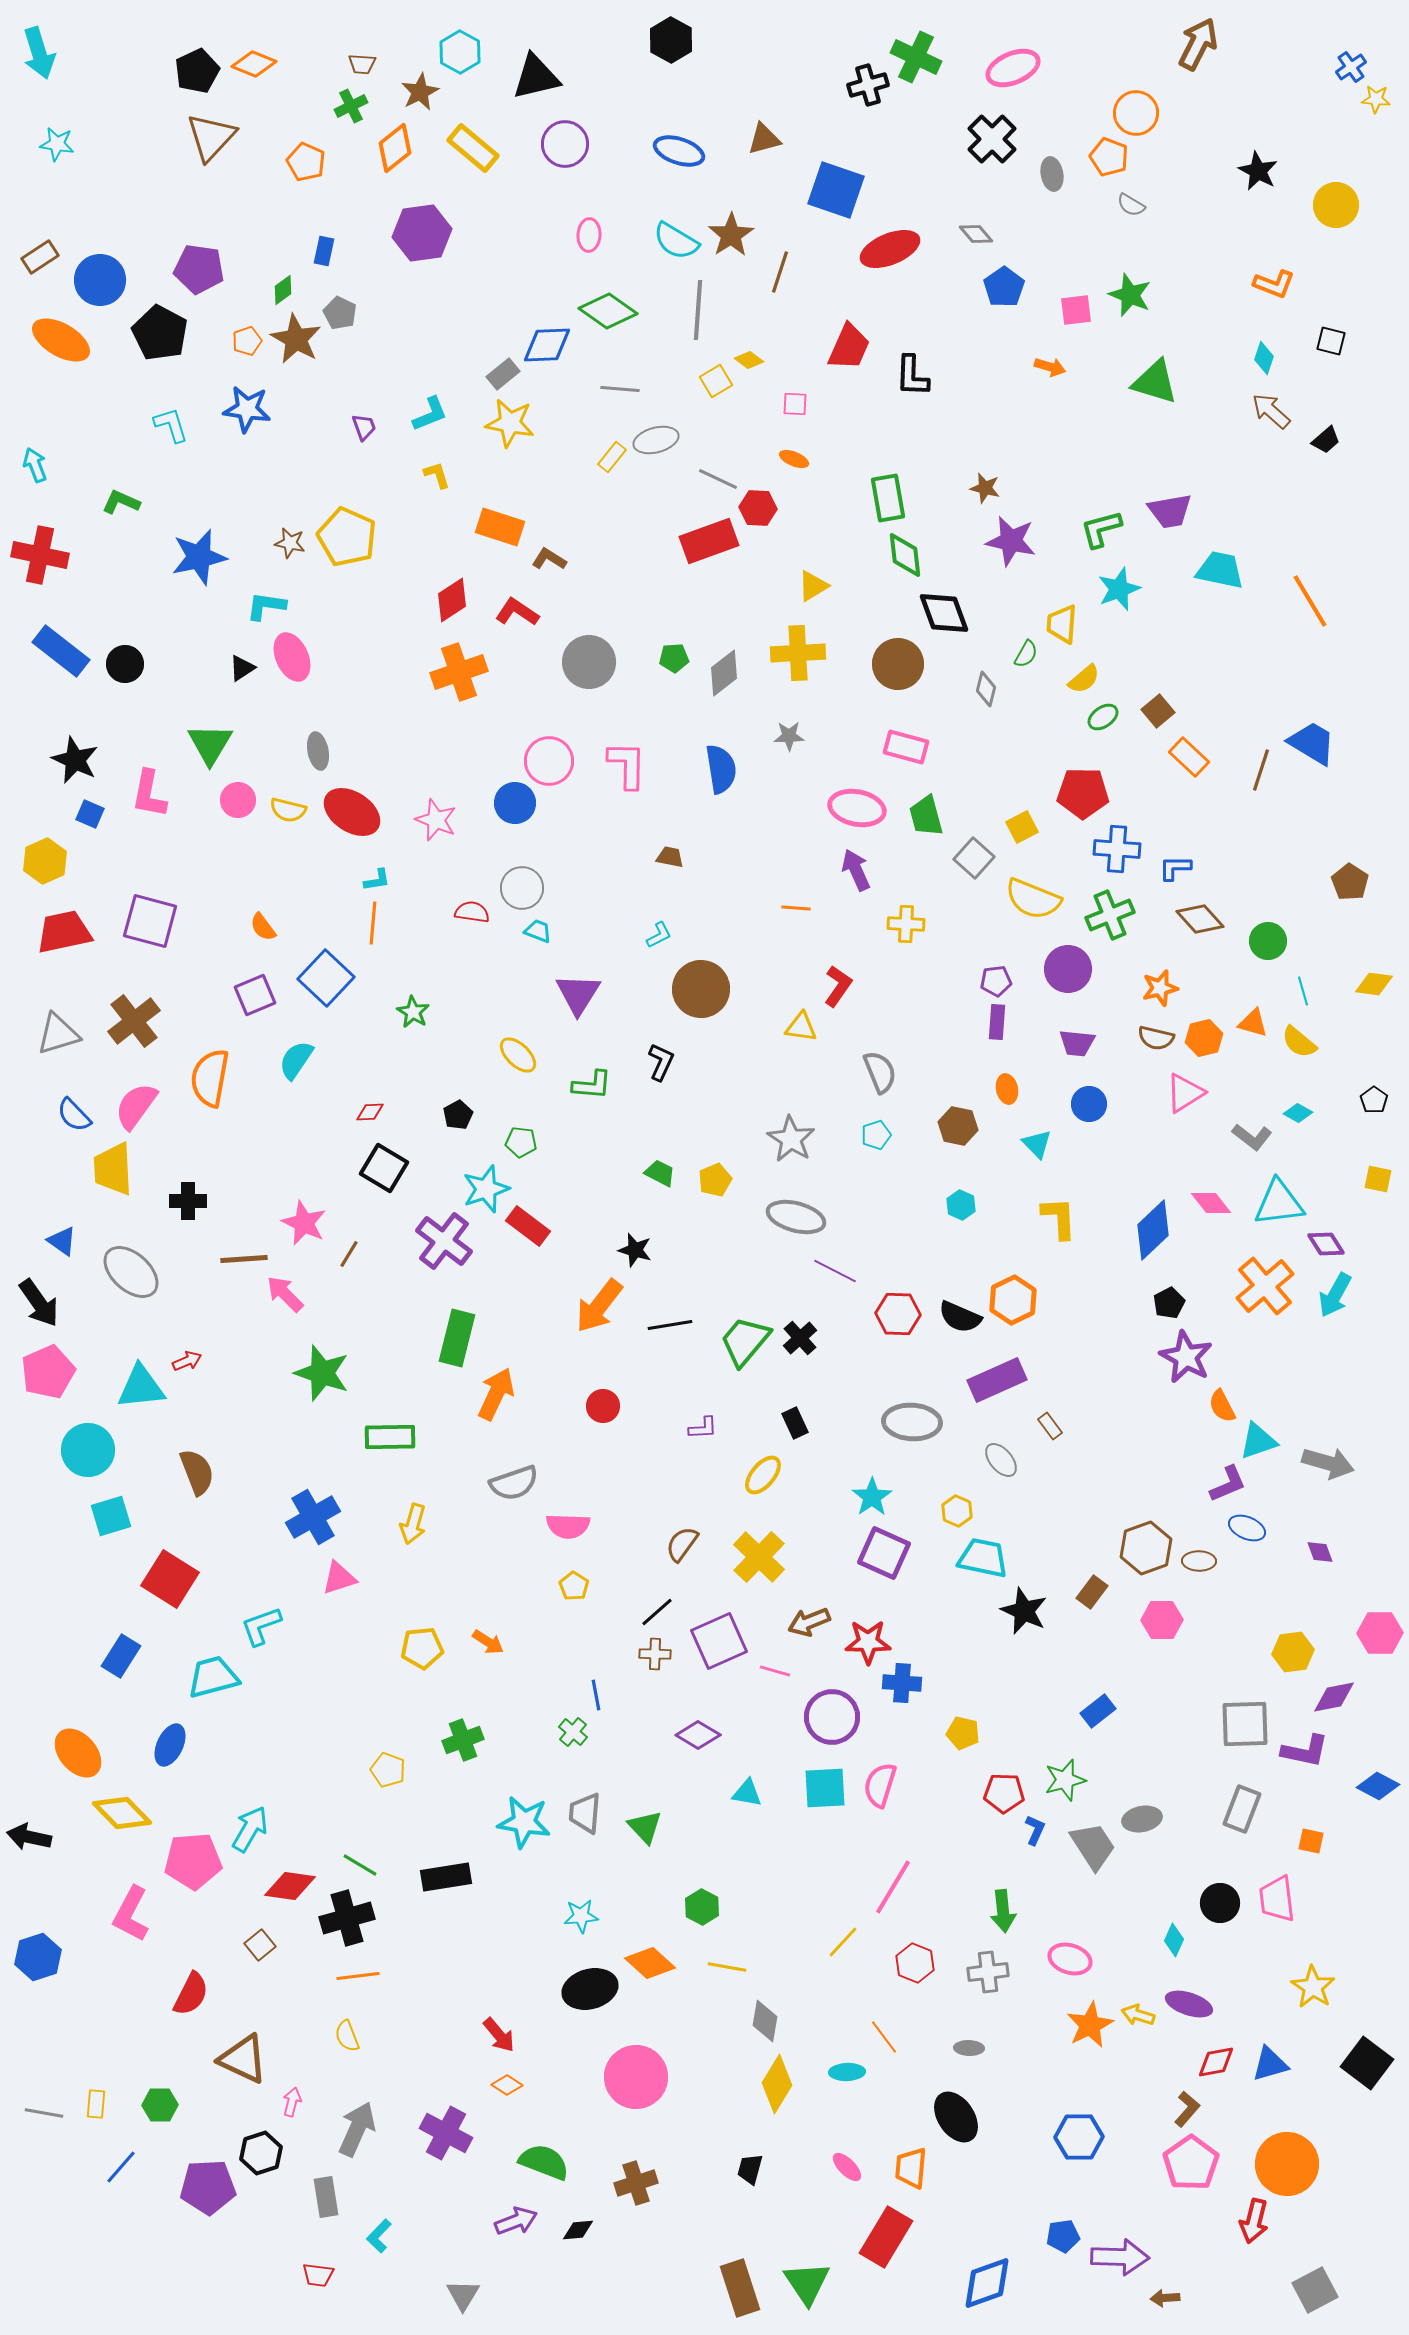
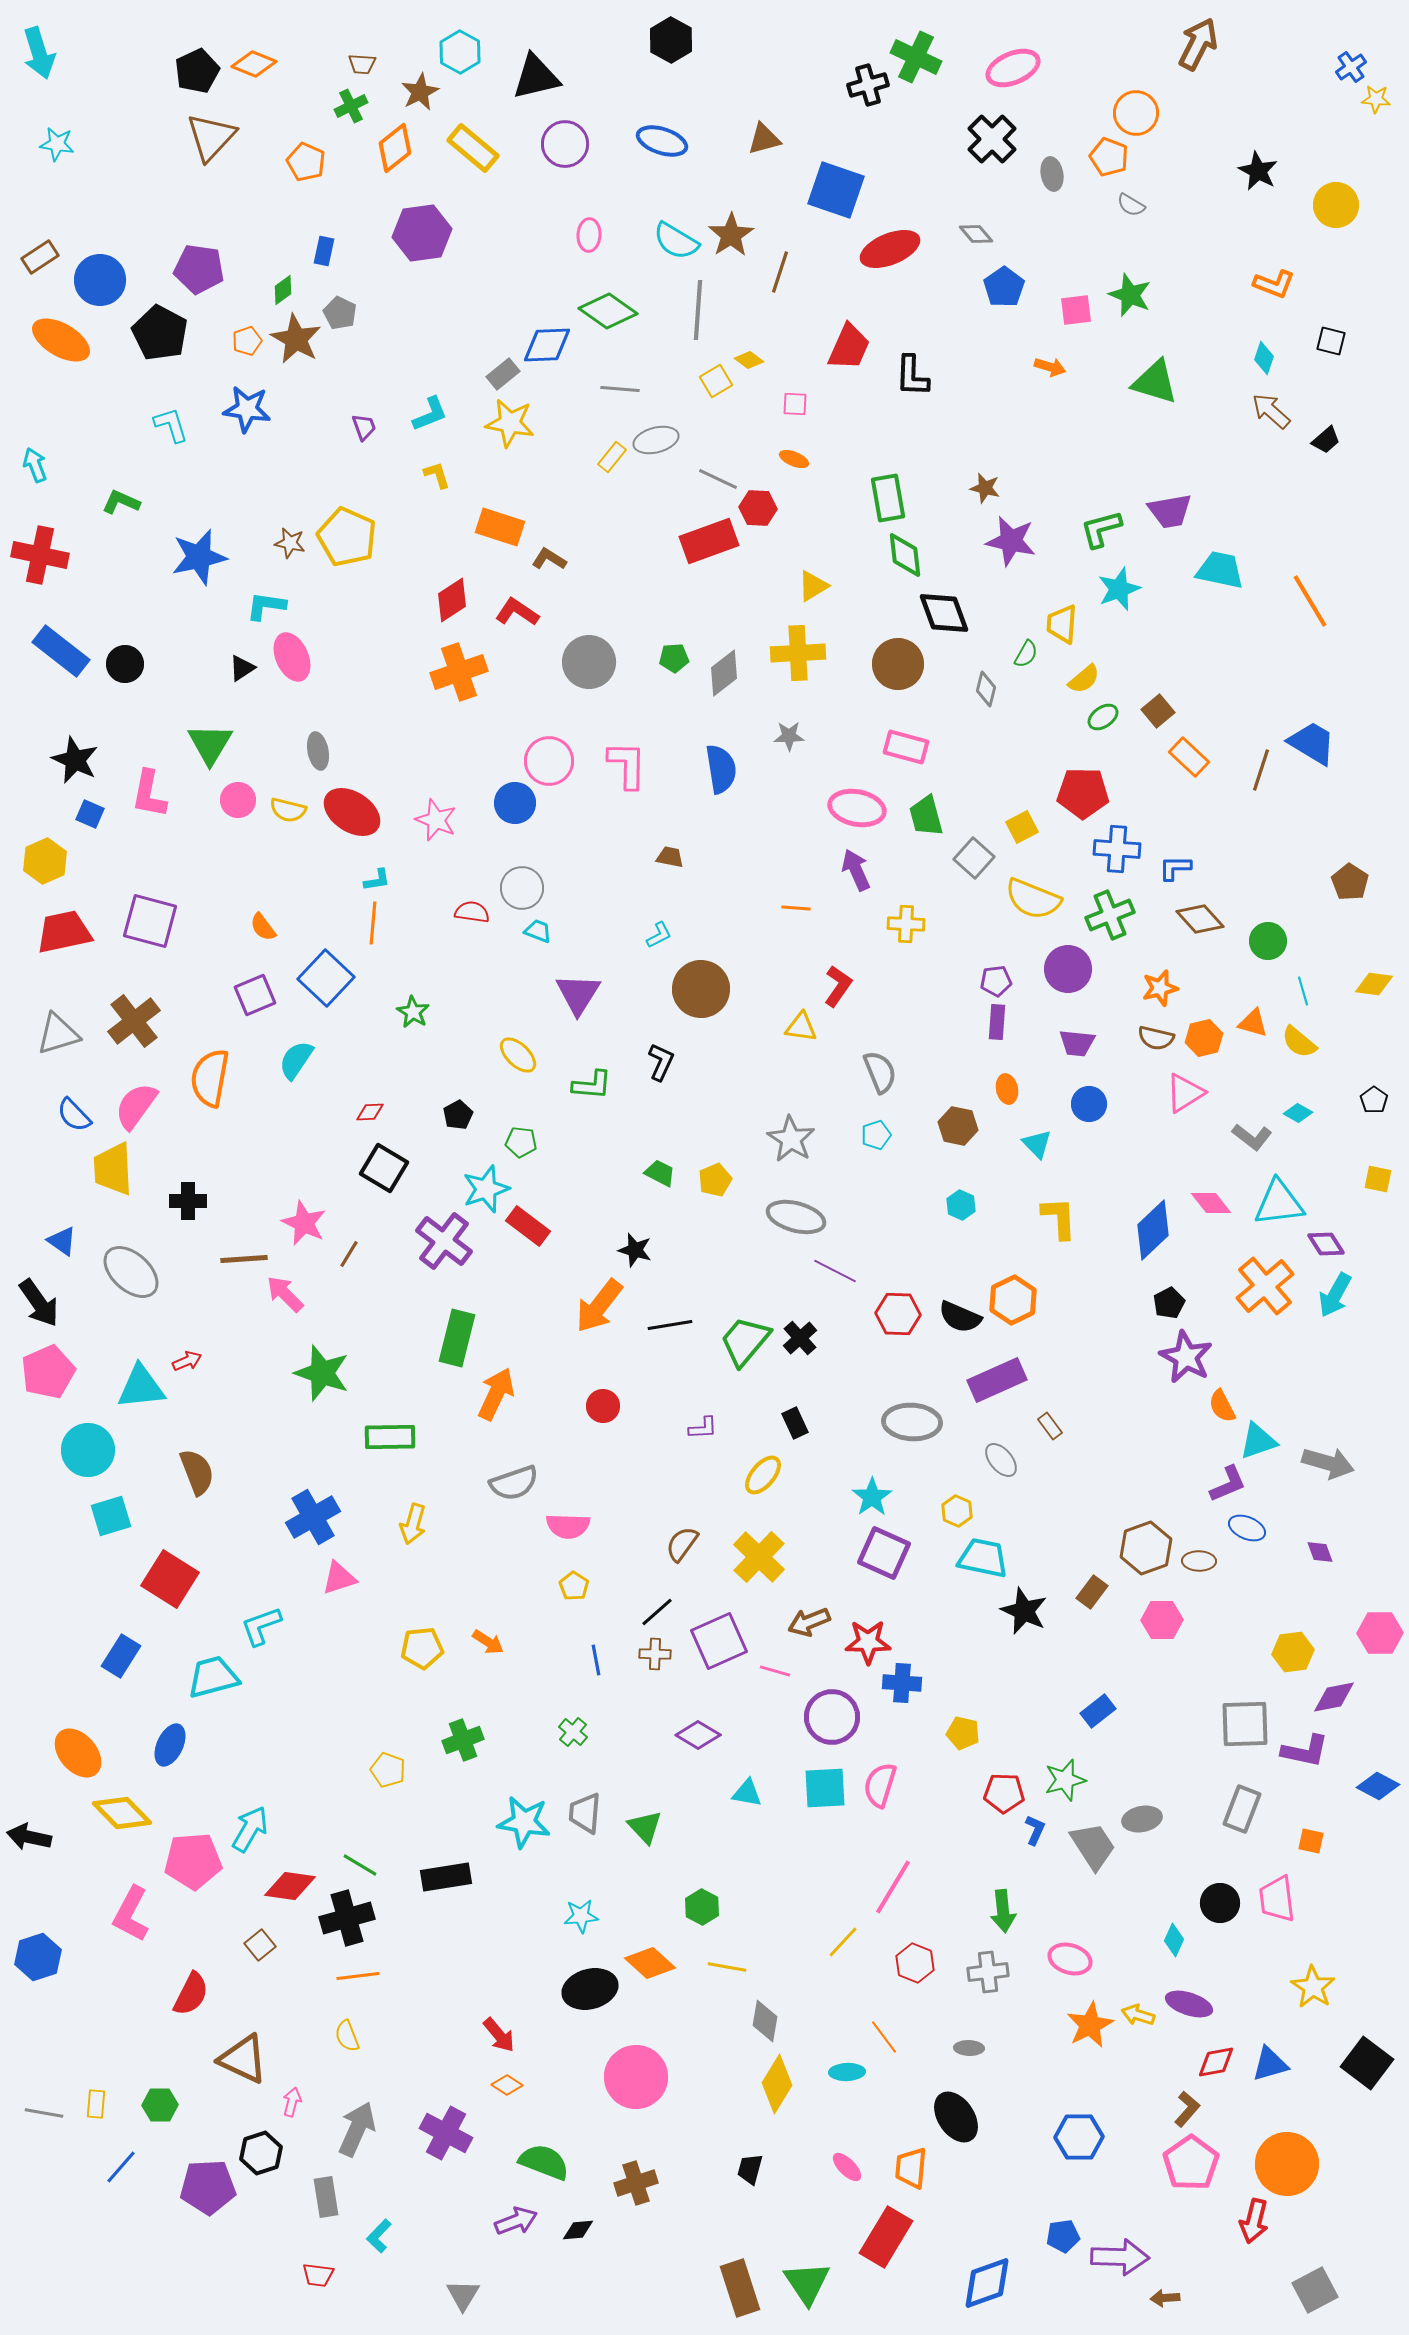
blue ellipse at (679, 151): moved 17 px left, 10 px up
blue line at (596, 1695): moved 35 px up
